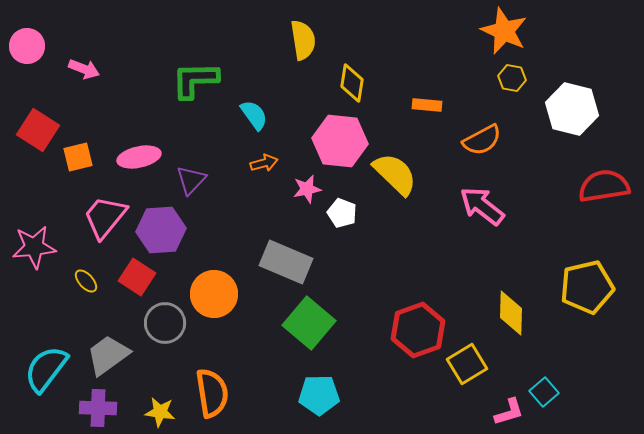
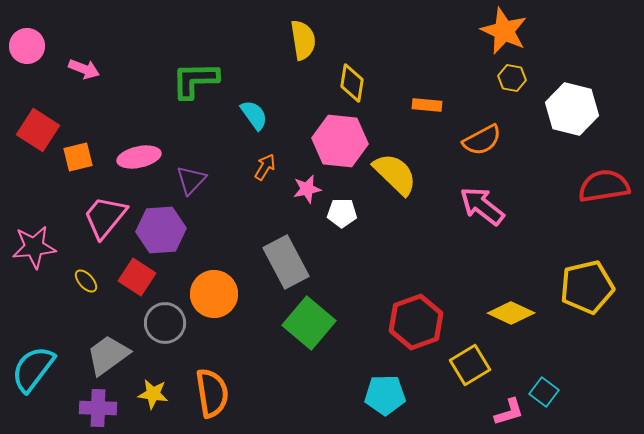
orange arrow at (264, 163): moved 1 px right, 4 px down; rotated 44 degrees counterclockwise
white pentagon at (342, 213): rotated 20 degrees counterclockwise
gray rectangle at (286, 262): rotated 39 degrees clockwise
yellow diamond at (511, 313): rotated 66 degrees counterclockwise
red hexagon at (418, 330): moved 2 px left, 8 px up
yellow square at (467, 364): moved 3 px right, 1 px down
cyan semicircle at (46, 369): moved 13 px left
cyan square at (544, 392): rotated 12 degrees counterclockwise
cyan pentagon at (319, 395): moved 66 px right
yellow star at (160, 412): moved 7 px left, 18 px up
